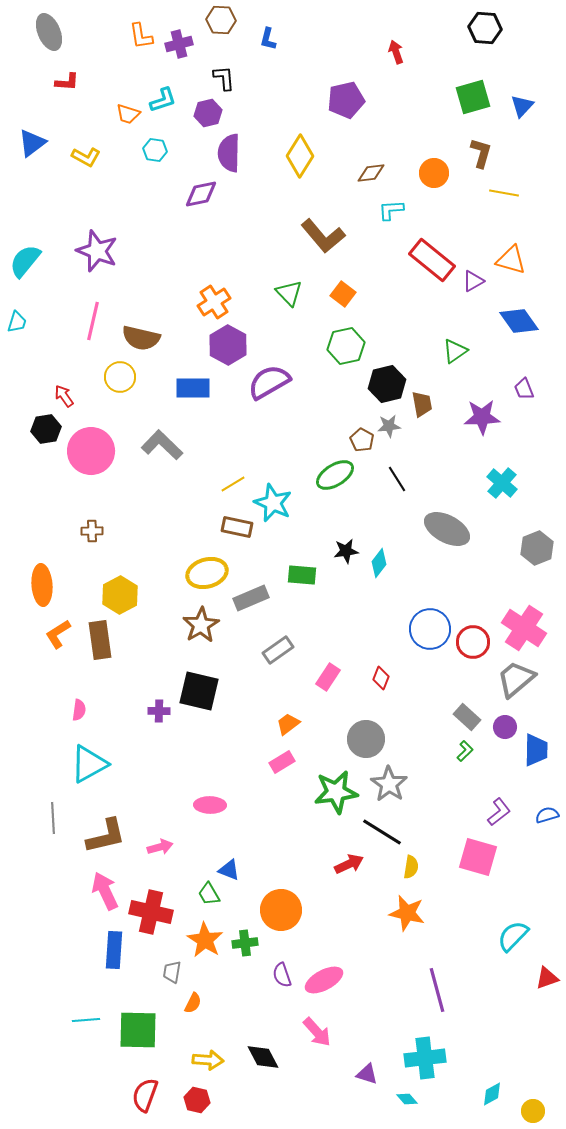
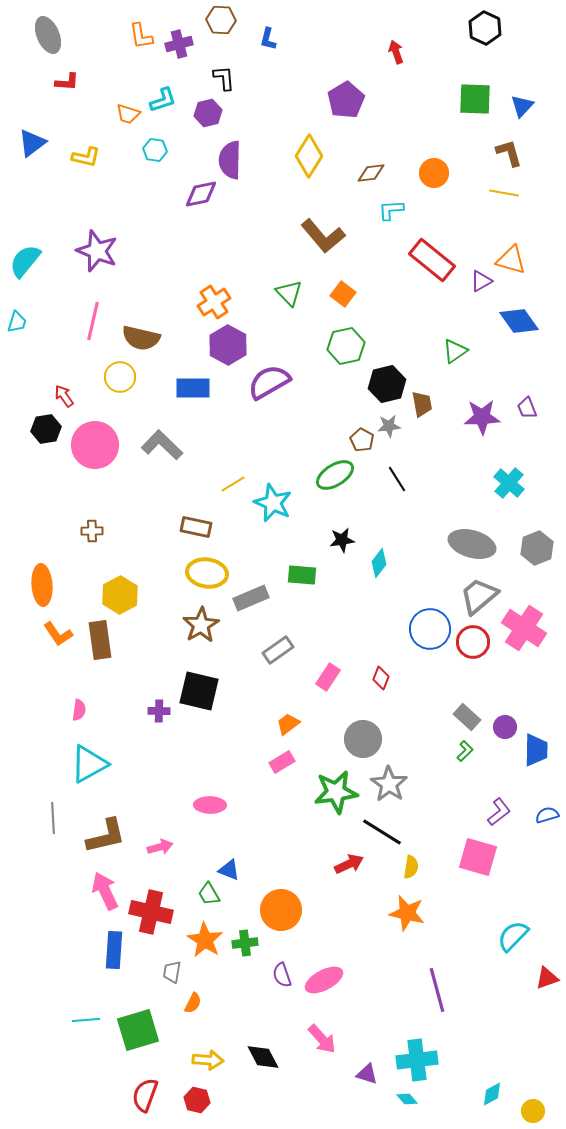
black hexagon at (485, 28): rotated 20 degrees clockwise
gray ellipse at (49, 32): moved 1 px left, 3 px down
green square at (473, 97): moved 2 px right, 2 px down; rotated 18 degrees clockwise
purple pentagon at (346, 100): rotated 18 degrees counterclockwise
purple semicircle at (229, 153): moved 1 px right, 7 px down
brown L-shape at (481, 153): moved 28 px right; rotated 32 degrees counterclockwise
yellow diamond at (300, 156): moved 9 px right
yellow L-shape at (86, 157): rotated 16 degrees counterclockwise
purple triangle at (473, 281): moved 8 px right
purple trapezoid at (524, 389): moved 3 px right, 19 px down
pink circle at (91, 451): moved 4 px right, 6 px up
cyan cross at (502, 483): moved 7 px right
brown rectangle at (237, 527): moved 41 px left
gray ellipse at (447, 529): moved 25 px right, 15 px down; rotated 12 degrees counterclockwise
black star at (346, 551): moved 4 px left, 11 px up
yellow ellipse at (207, 573): rotated 24 degrees clockwise
orange L-shape at (58, 634): rotated 92 degrees counterclockwise
gray trapezoid at (516, 679): moved 37 px left, 83 px up
gray circle at (366, 739): moved 3 px left
green square at (138, 1030): rotated 18 degrees counterclockwise
pink arrow at (317, 1032): moved 5 px right, 7 px down
cyan cross at (425, 1058): moved 8 px left, 2 px down
